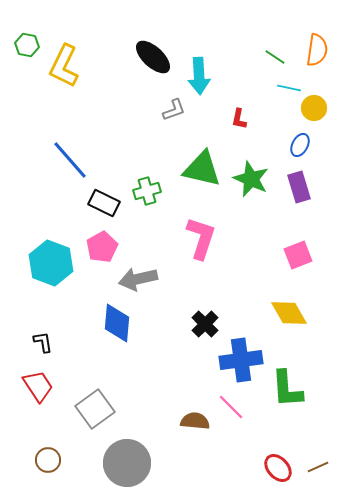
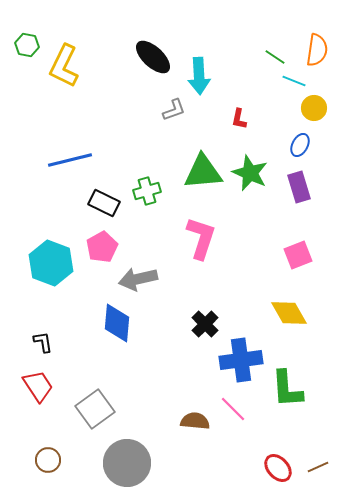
cyan line: moved 5 px right, 7 px up; rotated 10 degrees clockwise
blue line: rotated 63 degrees counterclockwise
green triangle: moved 1 px right, 3 px down; rotated 18 degrees counterclockwise
green star: moved 1 px left, 6 px up
pink line: moved 2 px right, 2 px down
